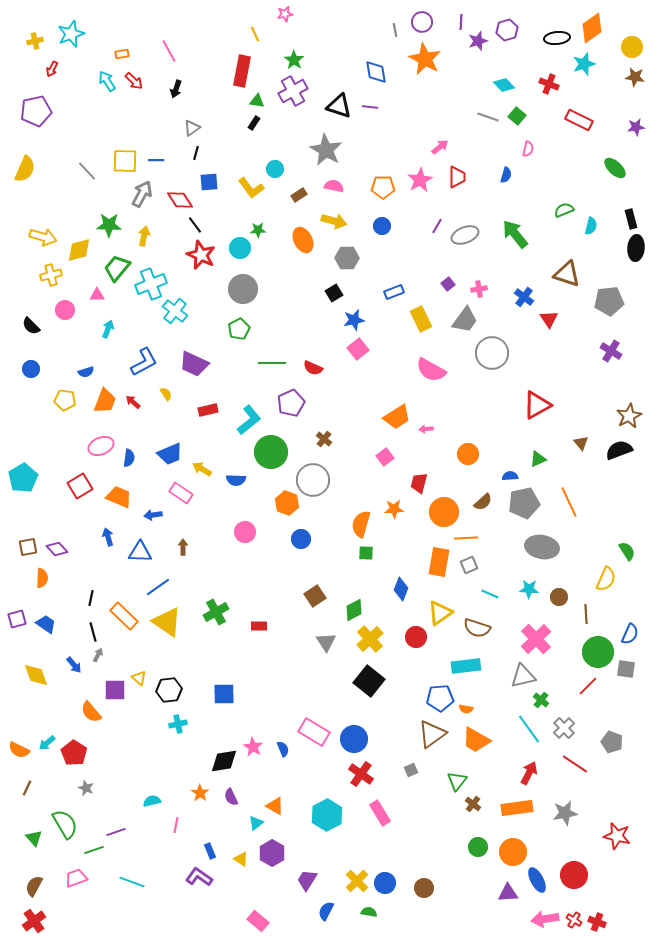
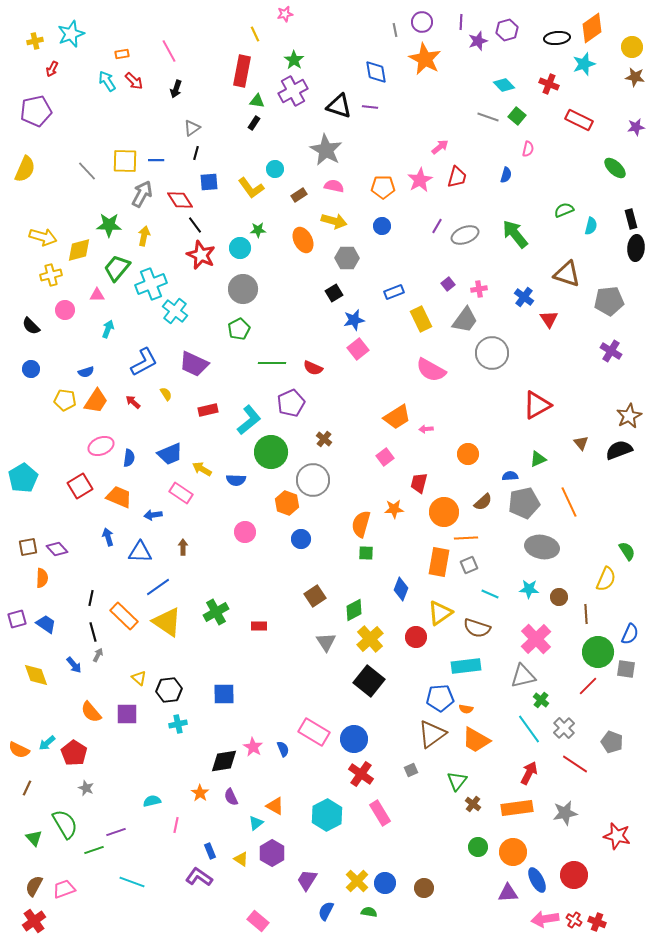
red trapezoid at (457, 177): rotated 15 degrees clockwise
orange trapezoid at (105, 401): moved 9 px left; rotated 12 degrees clockwise
purple square at (115, 690): moved 12 px right, 24 px down
pink trapezoid at (76, 878): moved 12 px left, 11 px down
